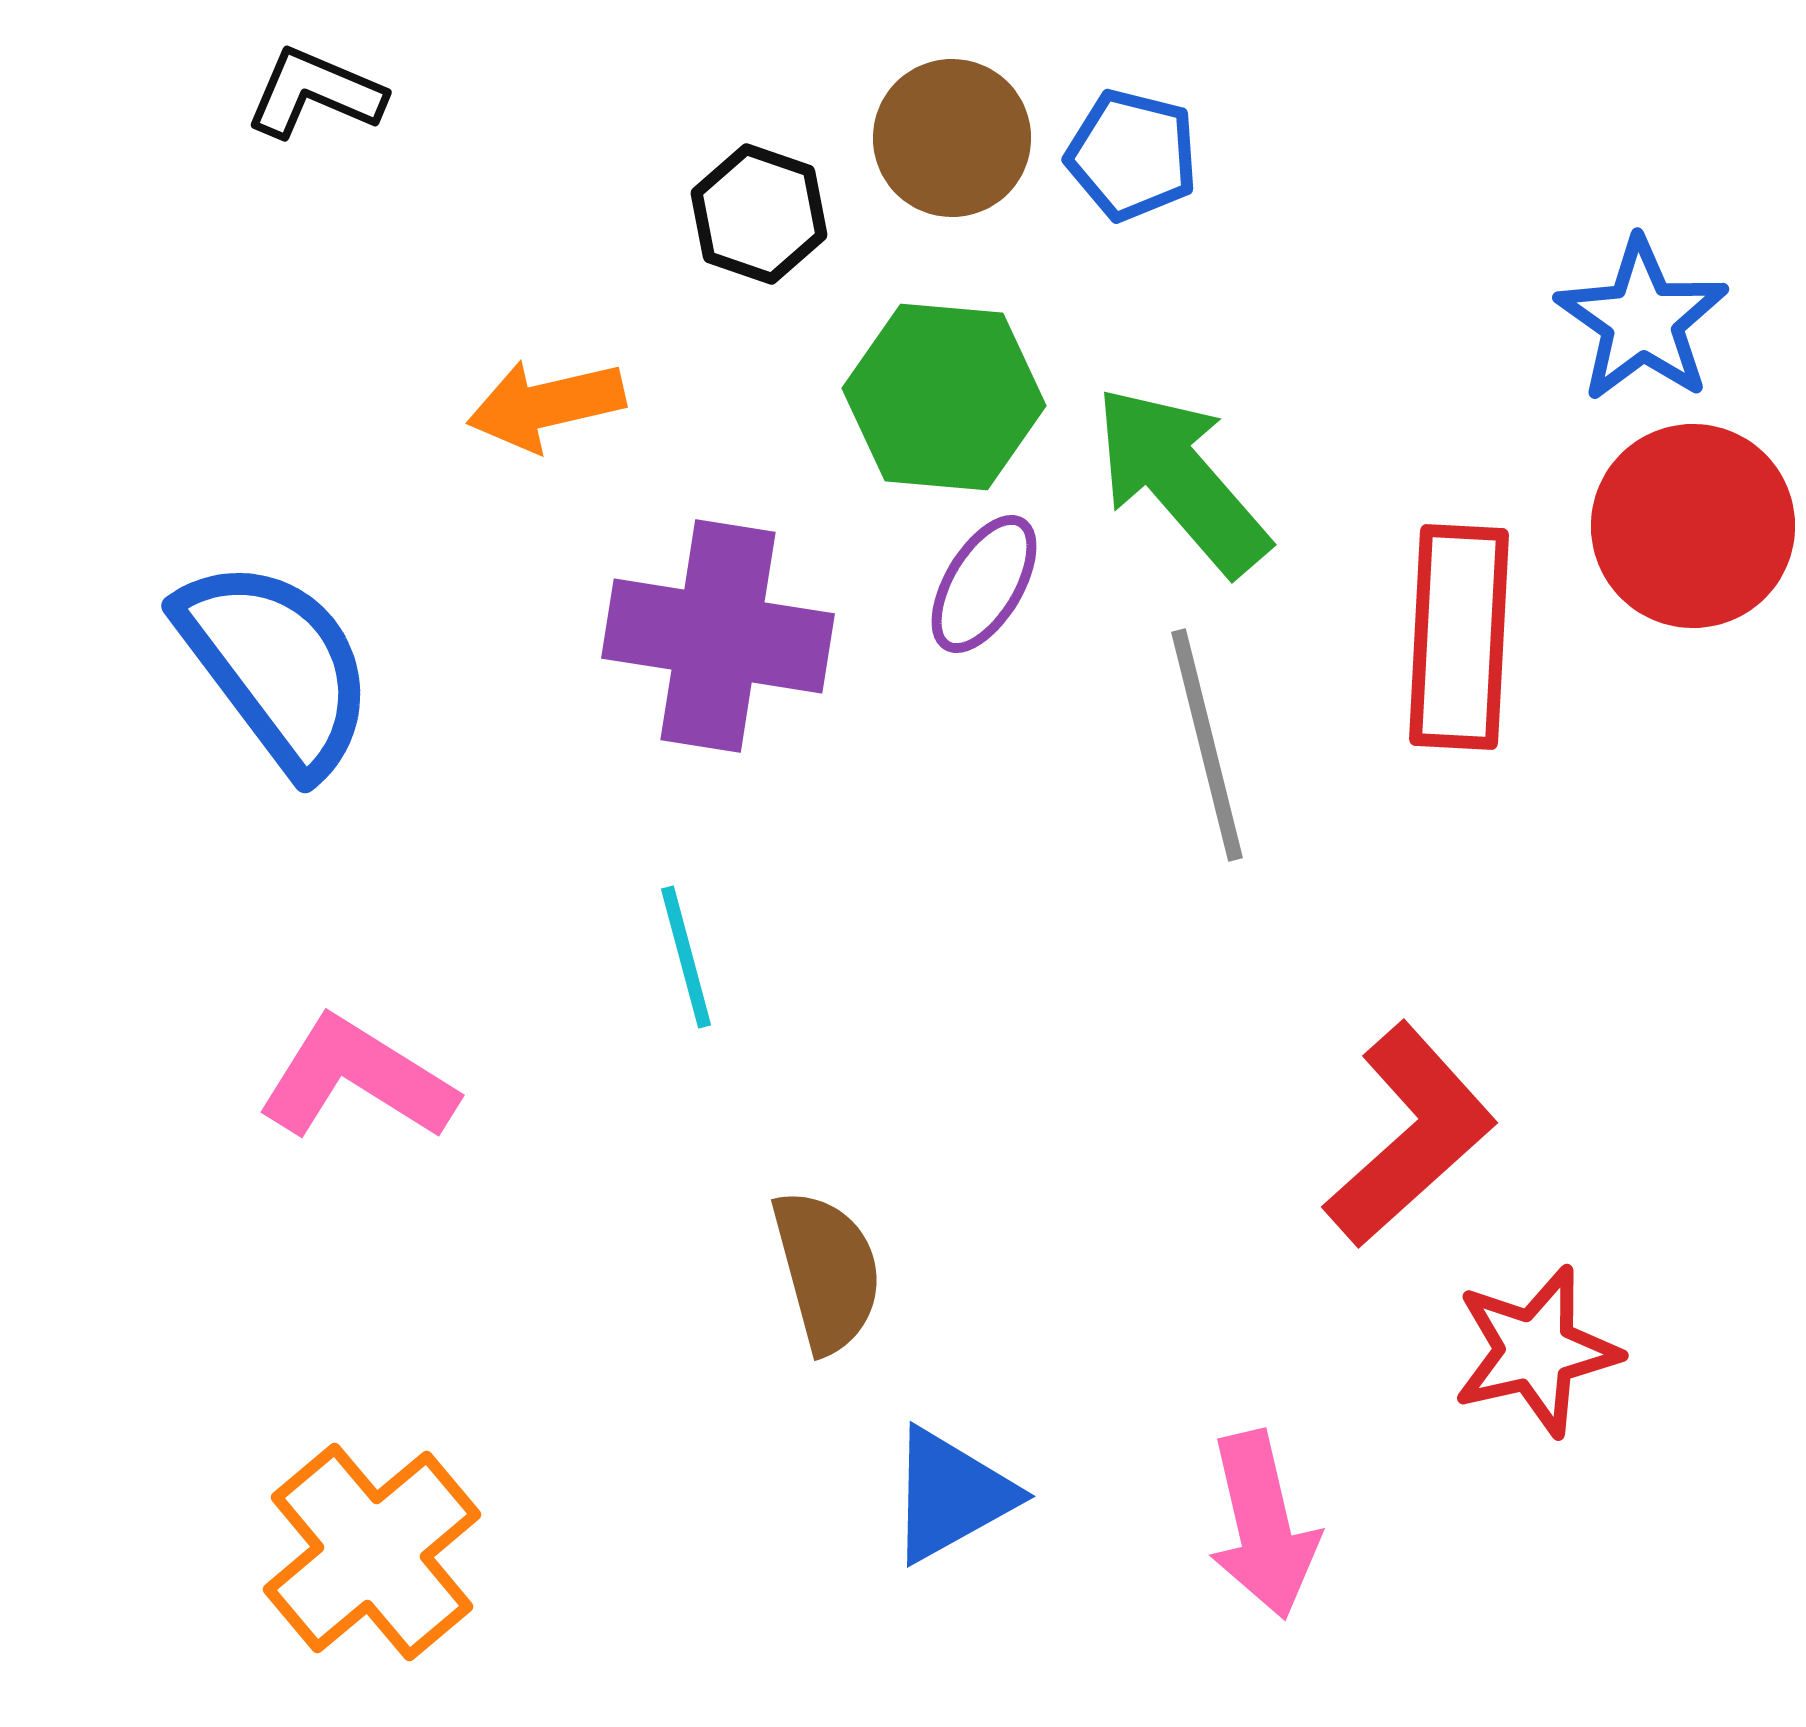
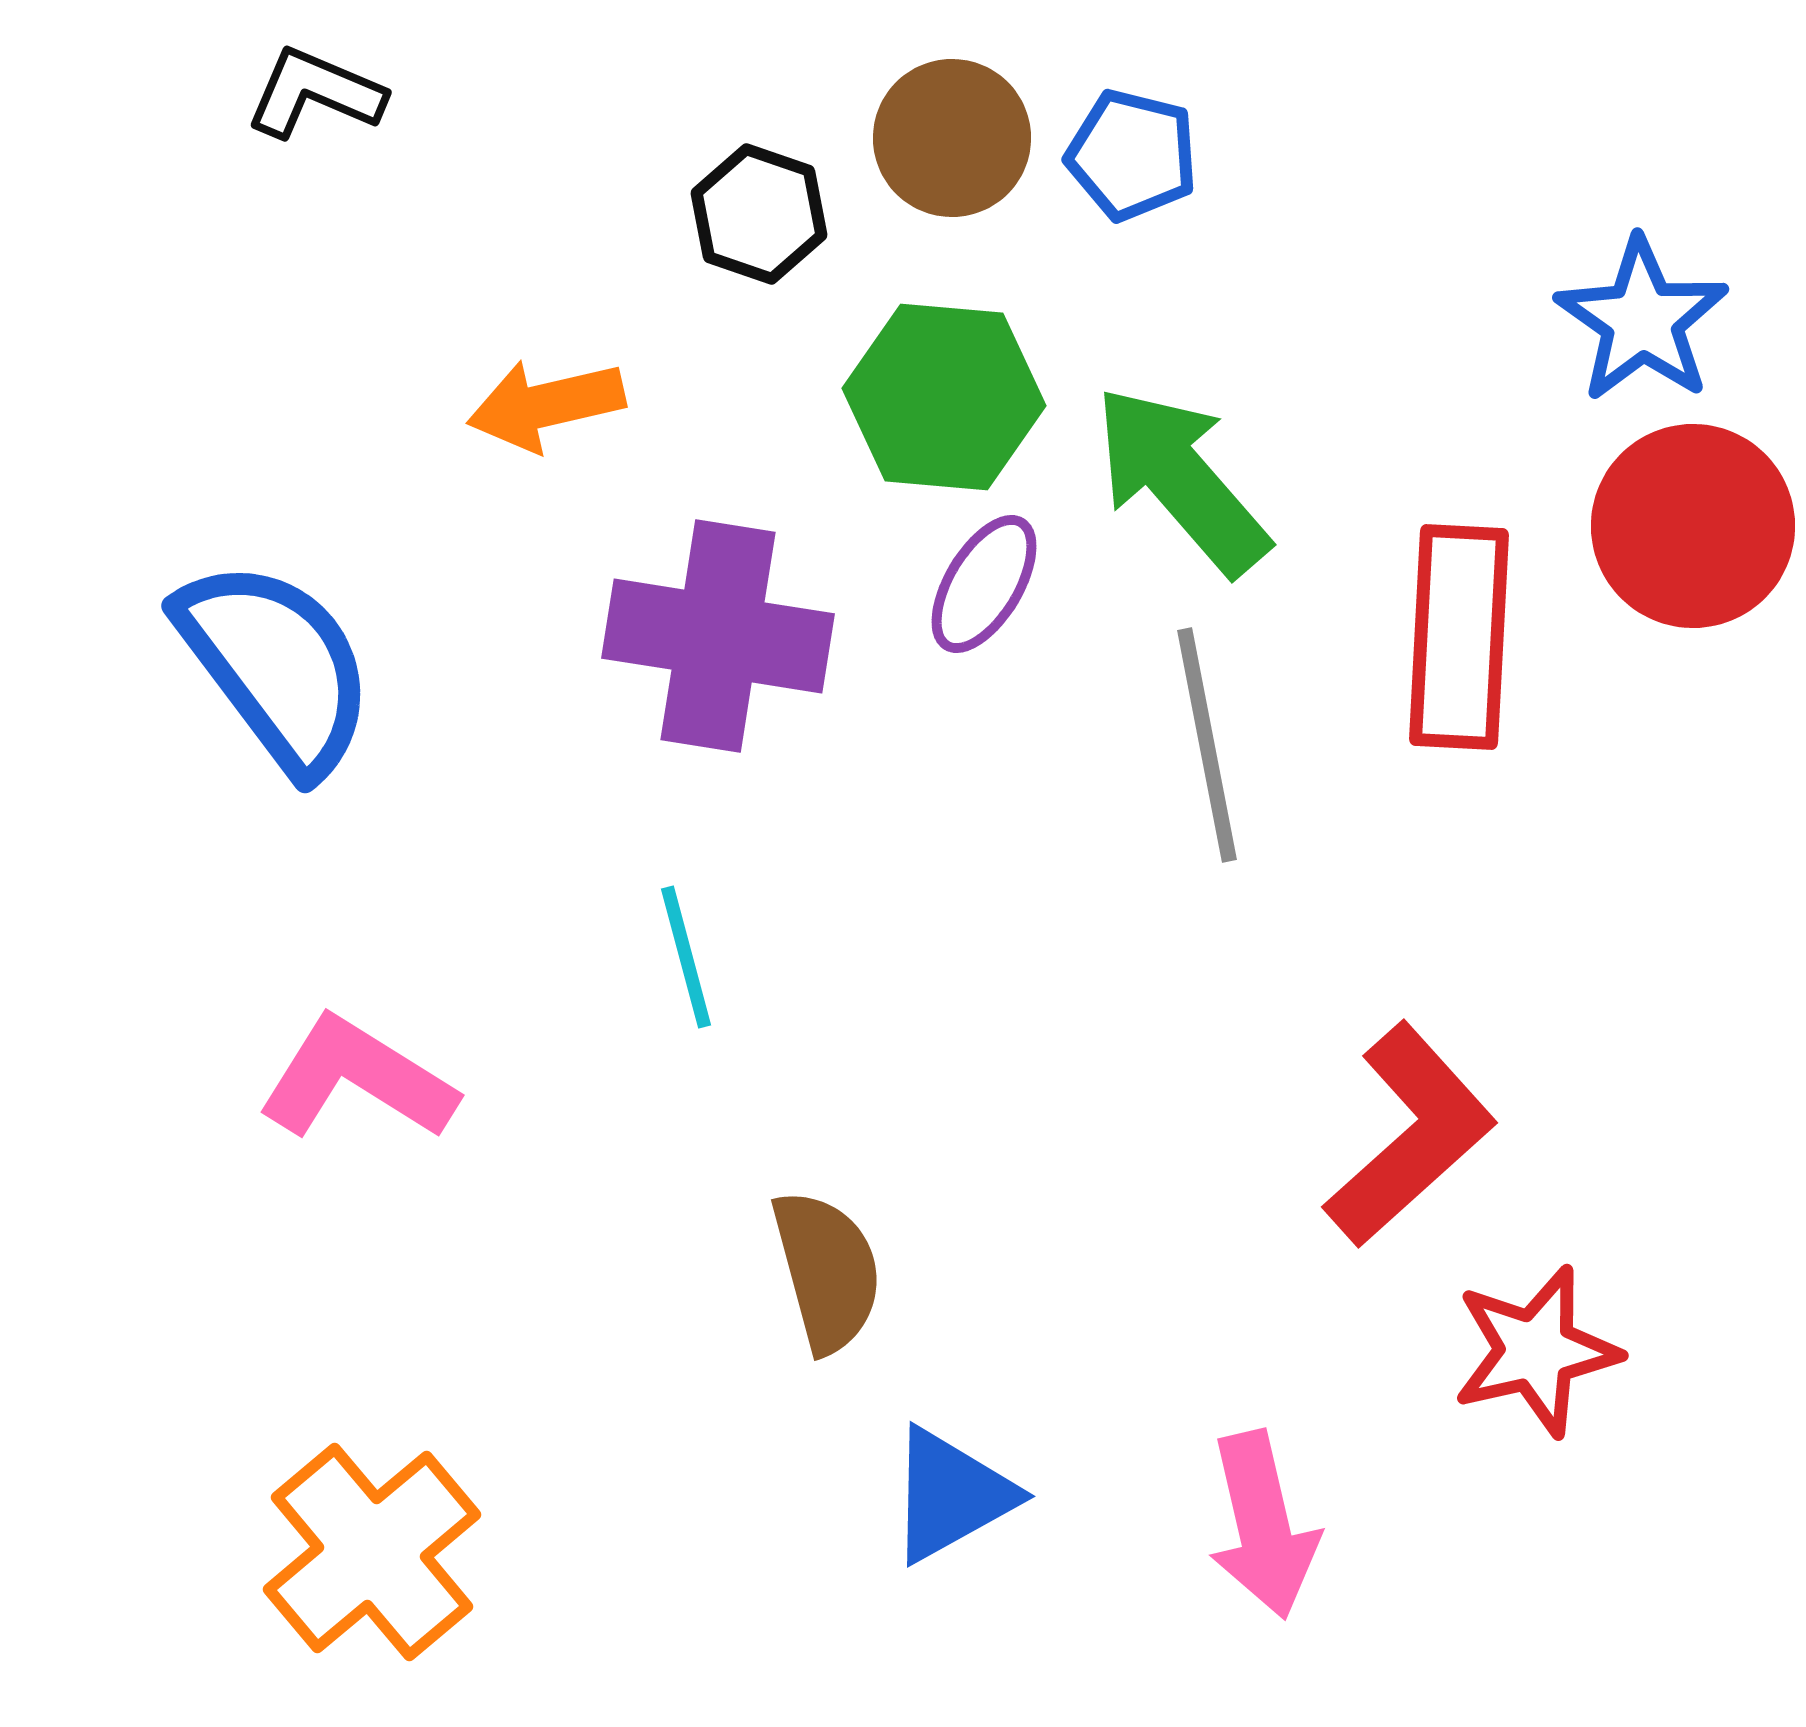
gray line: rotated 3 degrees clockwise
